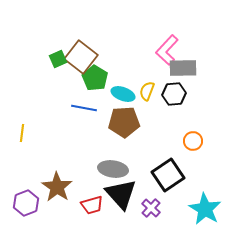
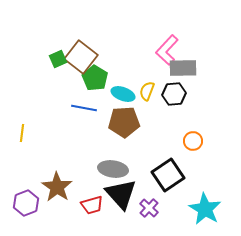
purple cross: moved 2 px left
